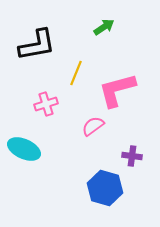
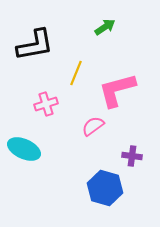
green arrow: moved 1 px right
black L-shape: moved 2 px left
